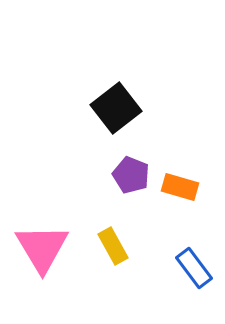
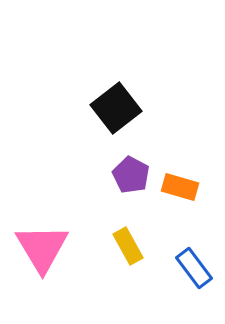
purple pentagon: rotated 6 degrees clockwise
yellow rectangle: moved 15 px right
